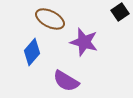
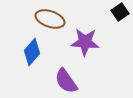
brown ellipse: rotated 8 degrees counterclockwise
purple star: moved 1 px right; rotated 12 degrees counterclockwise
purple semicircle: rotated 24 degrees clockwise
